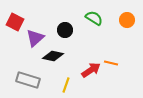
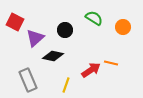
orange circle: moved 4 px left, 7 px down
gray rectangle: rotated 50 degrees clockwise
